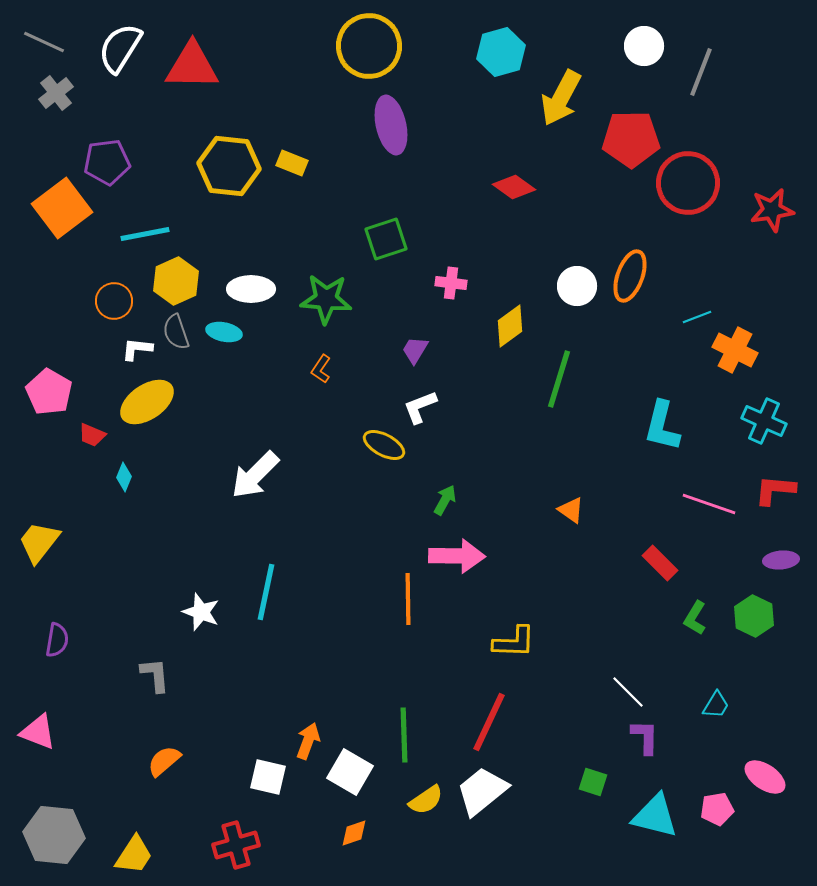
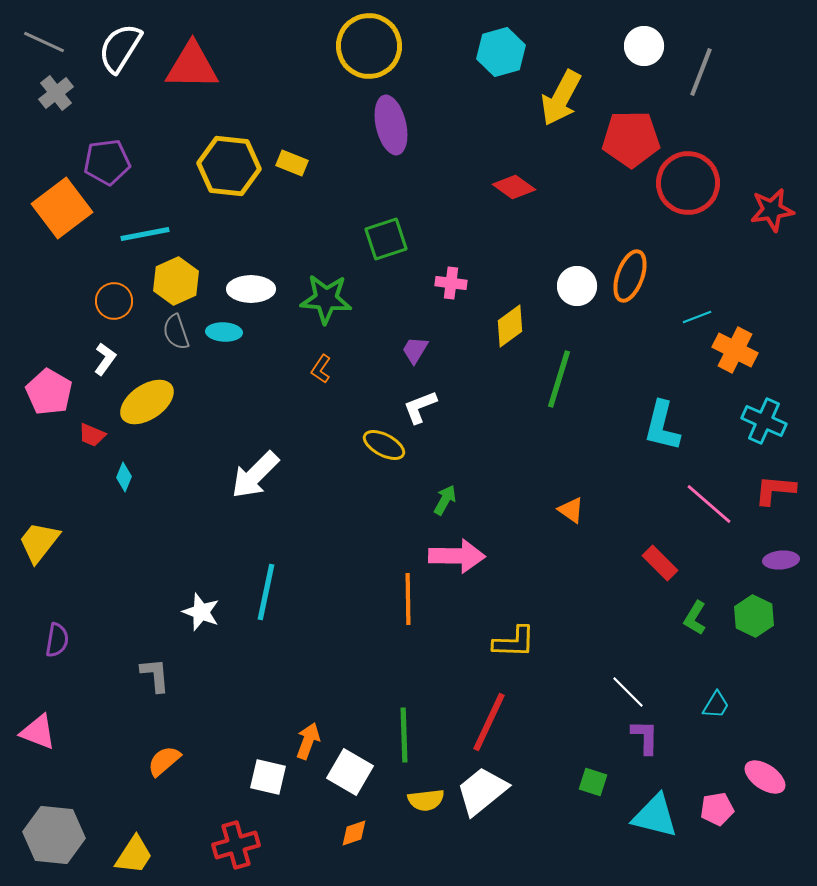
cyan ellipse at (224, 332): rotated 8 degrees counterclockwise
white L-shape at (137, 349): moved 32 px left, 10 px down; rotated 120 degrees clockwise
pink line at (709, 504): rotated 22 degrees clockwise
yellow semicircle at (426, 800): rotated 27 degrees clockwise
